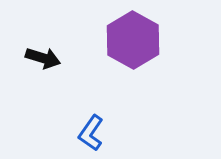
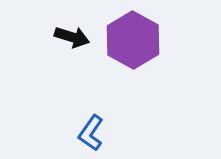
black arrow: moved 29 px right, 21 px up
